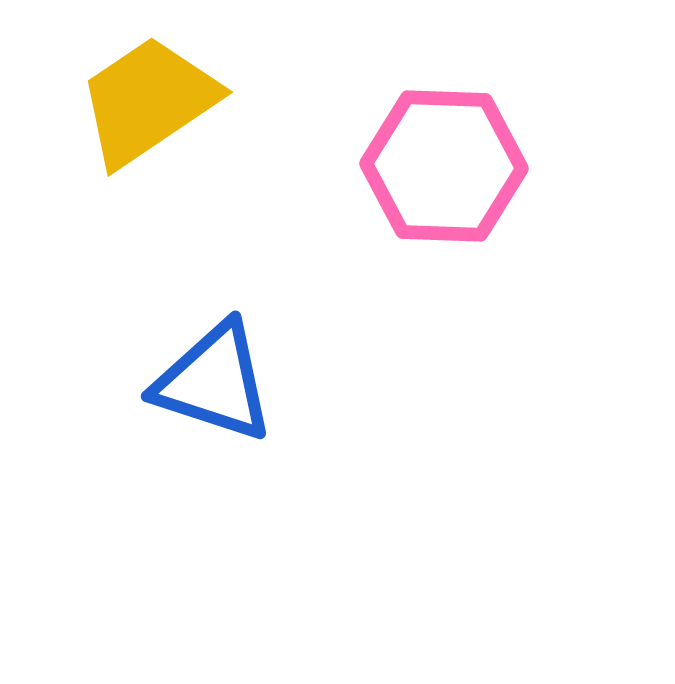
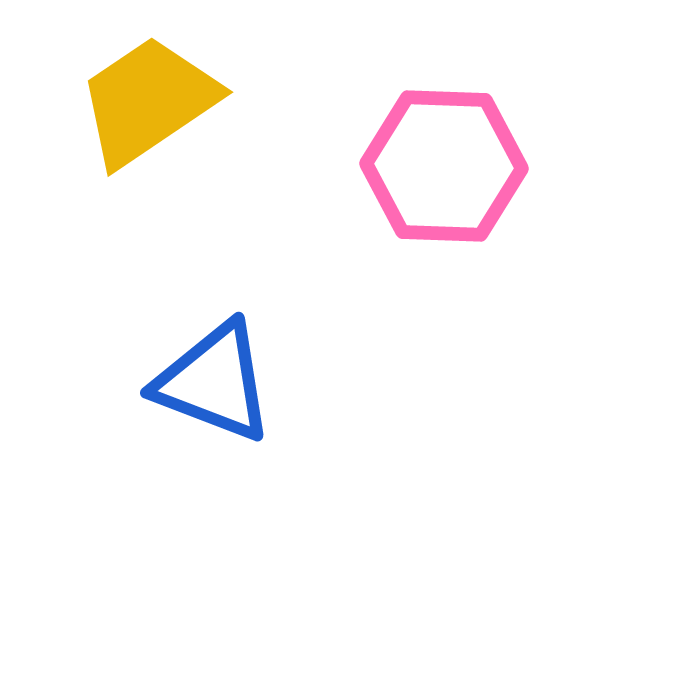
blue triangle: rotated 3 degrees clockwise
